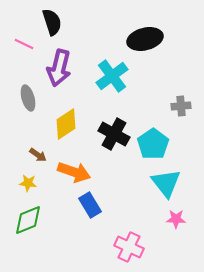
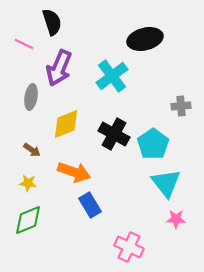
purple arrow: rotated 9 degrees clockwise
gray ellipse: moved 3 px right, 1 px up; rotated 25 degrees clockwise
yellow diamond: rotated 12 degrees clockwise
brown arrow: moved 6 px left, 5 px up
